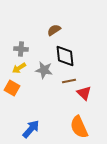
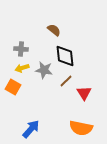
brown semicircle: rotated 72 degrees clockwise
yellow arrow: moved 3 px right; rotated 16 degrees clockwise
brown line: moved 3 px left; rotated 32 degrees counterclockwise
orange square: moved 1 px right, 1 px up
red triangle: rotated 14 degrees clockwise
orange semicircle: moved 2 px right, 1 px down; rotated 55 degrees counterclockwise
